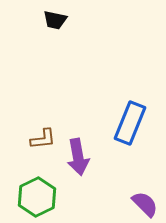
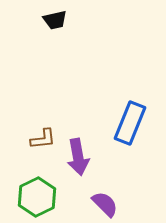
black trapezoid: rotated 25 degrees counterclockwise
purple semicircle: moved 40 px left
